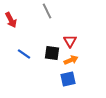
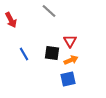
gray line: moved 2 px right; rotated 21 degrees counterclockwise
blue line: rotated 24 degrees clockwise
